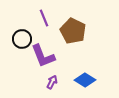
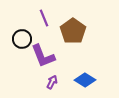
brown pentagon: rotated 10 degrees clockwise
